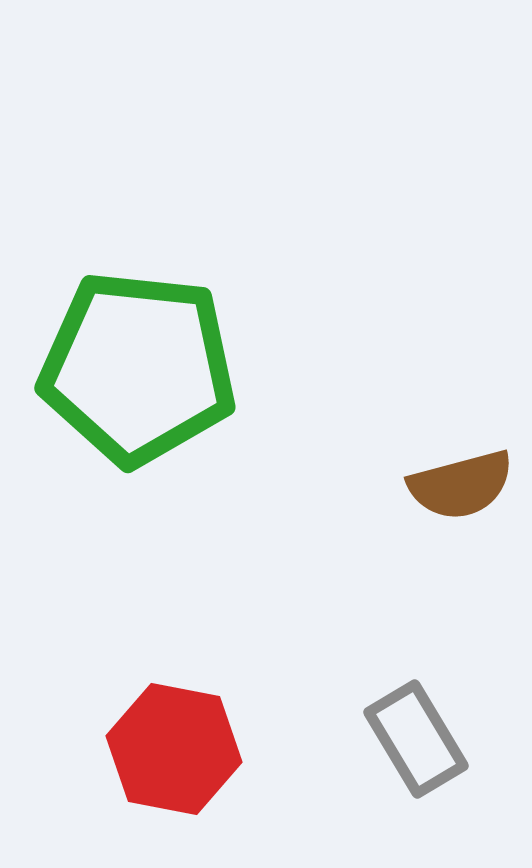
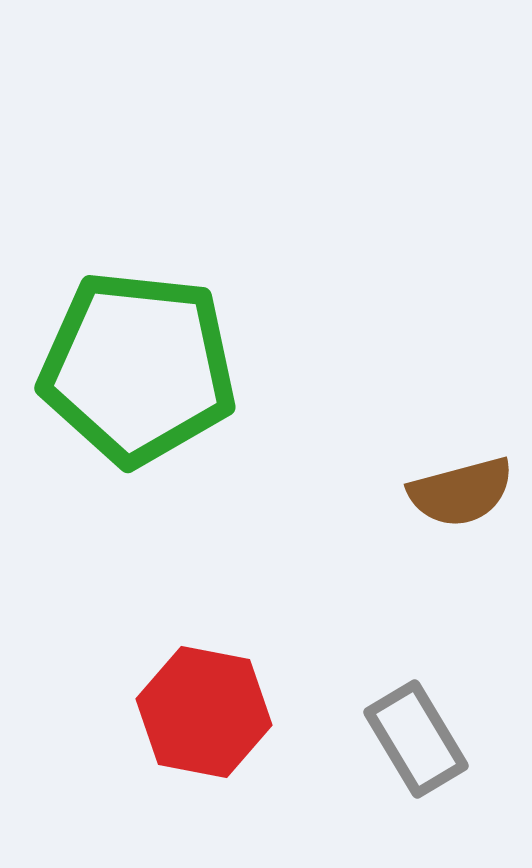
brown semicircle: moved 7 px down
red hexagon: moved 30 px right, 37 px up
